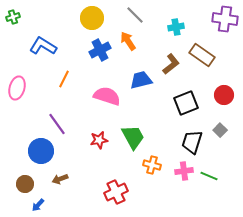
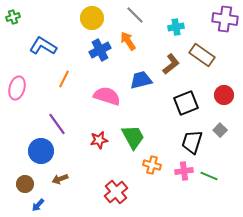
red cross: rotated 15 degrees counterclockwise
